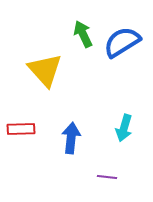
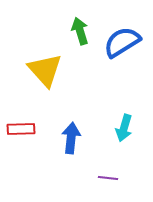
green arrow: moved 3 px left, 3 px up; rotated 8 degrees clockwise
purple line: moved 1 px right, 1 px down
